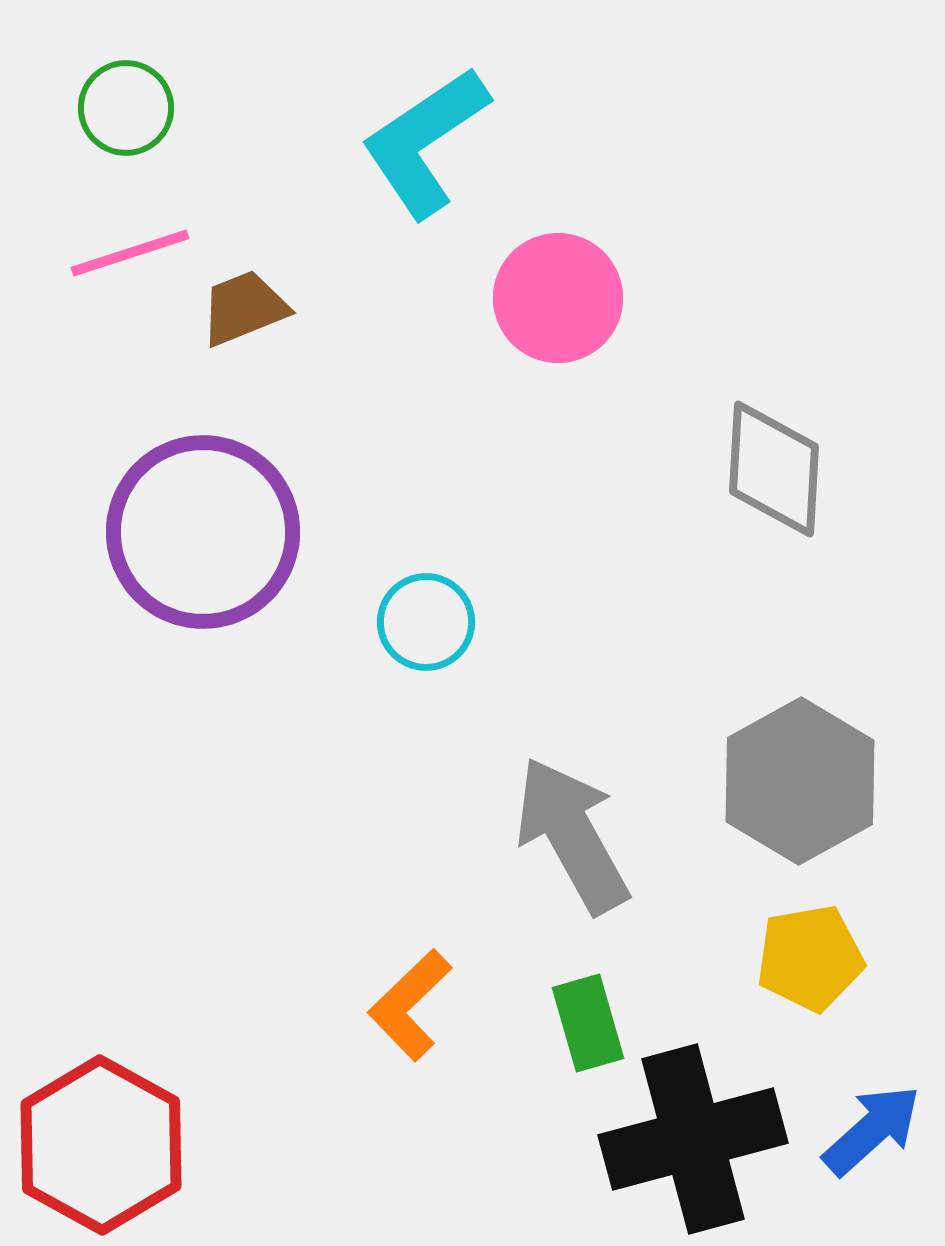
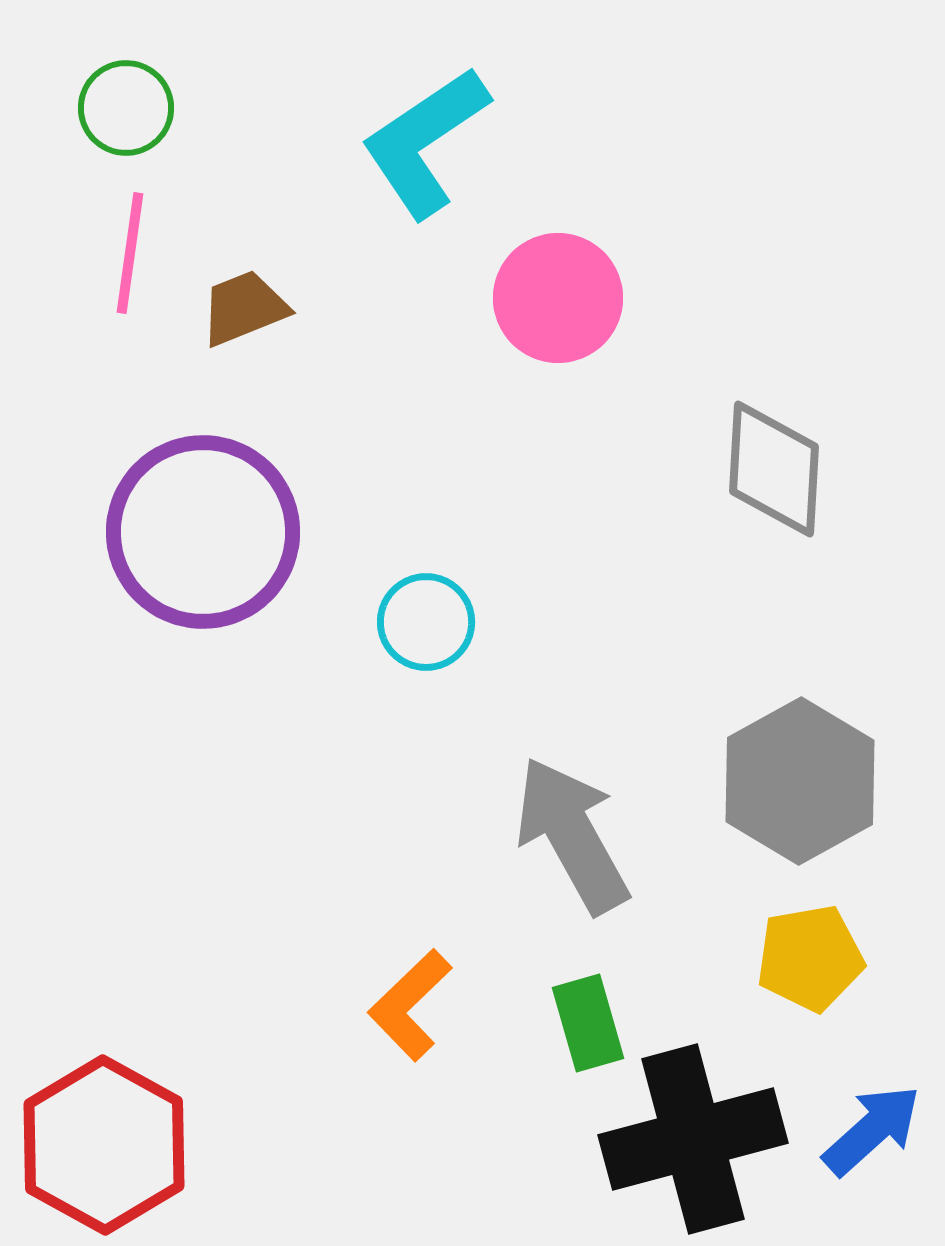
pink line: rotated 64 degrees counterclockwise
red hexagon: moved 3 px right
